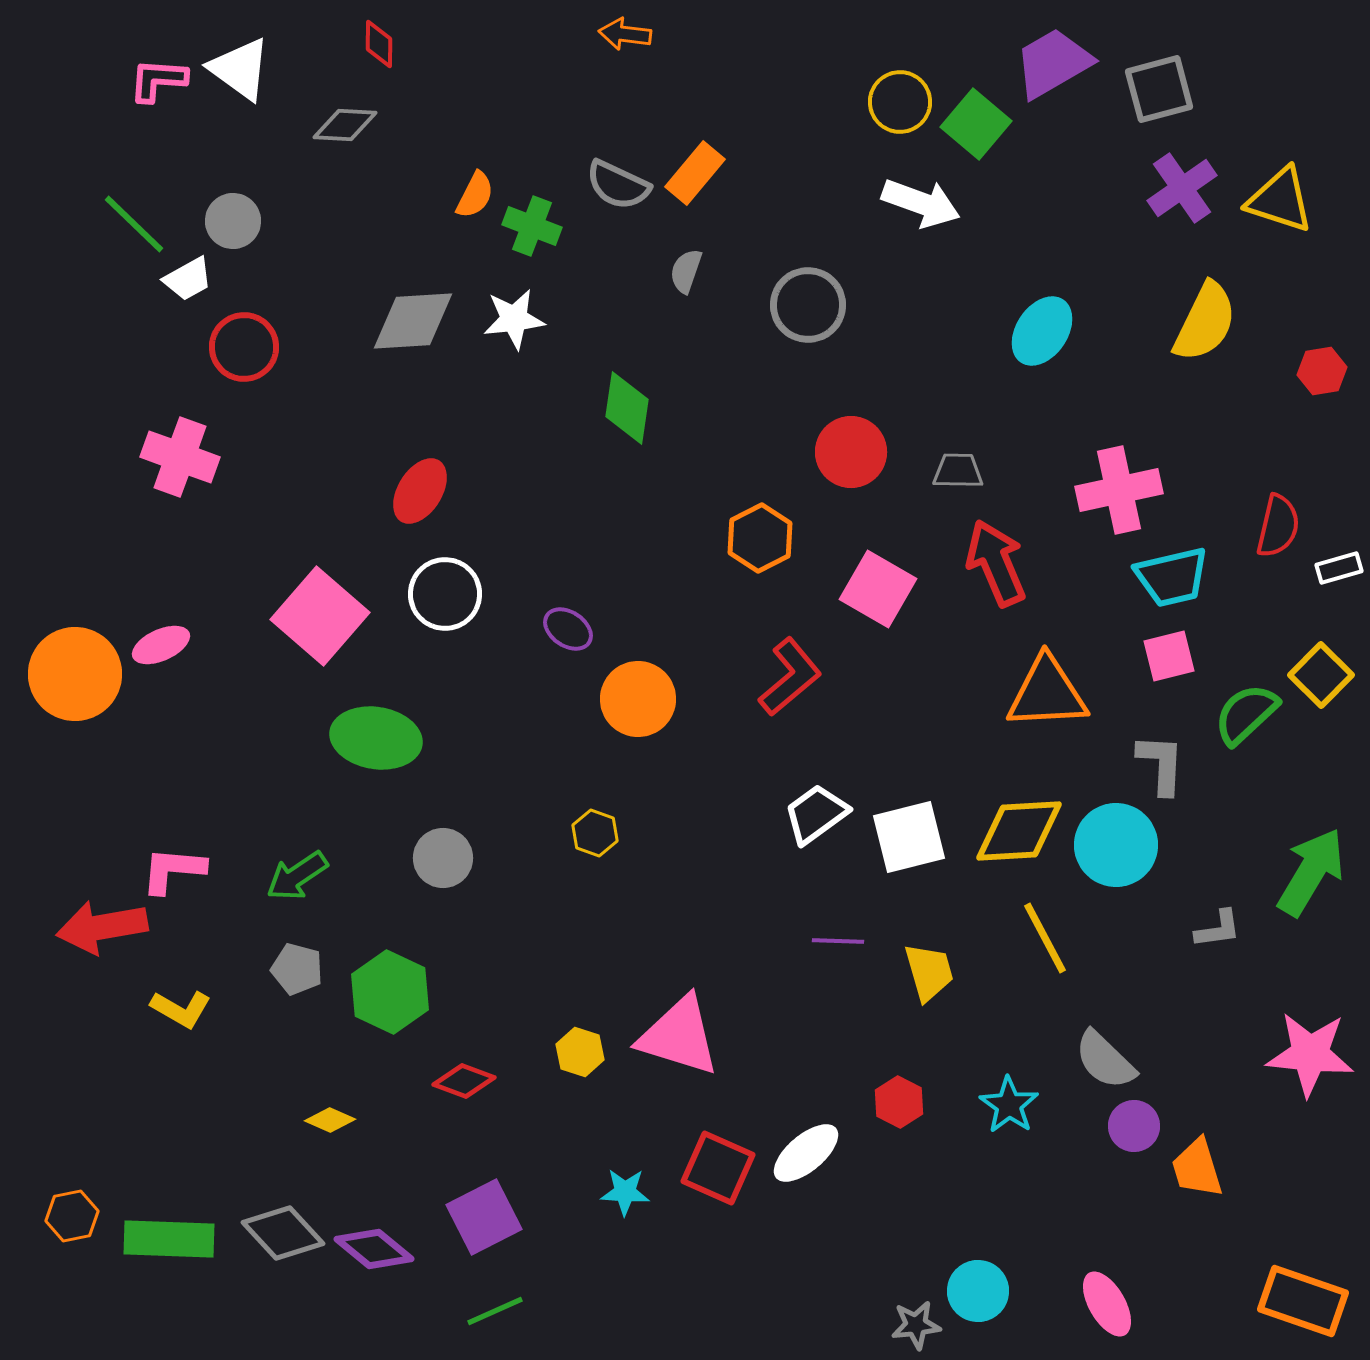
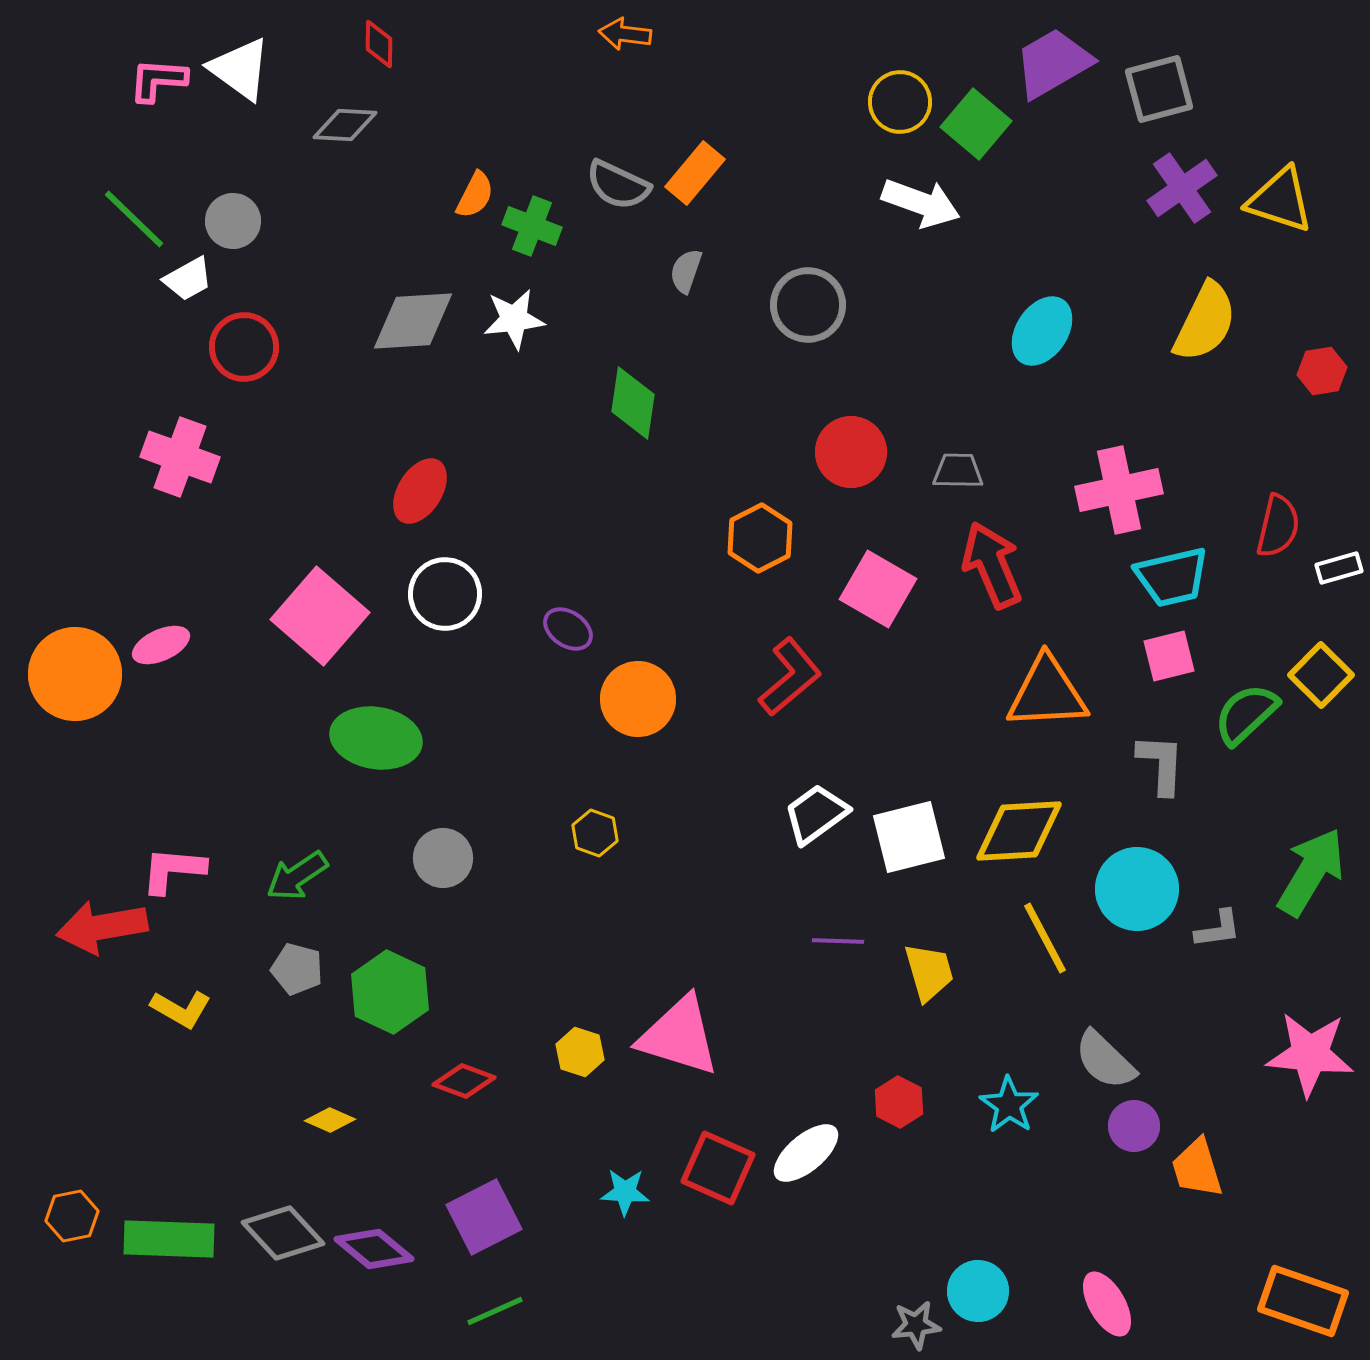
green line at (134, 224): moved 5 px up
green diamond at (627, 408): moved 6 px right, 5 px up
red arrow at (996, 563): moved 4 px left, 2 px down
cyan circle at (1116, 845): moved 21 px right, 44 px down
